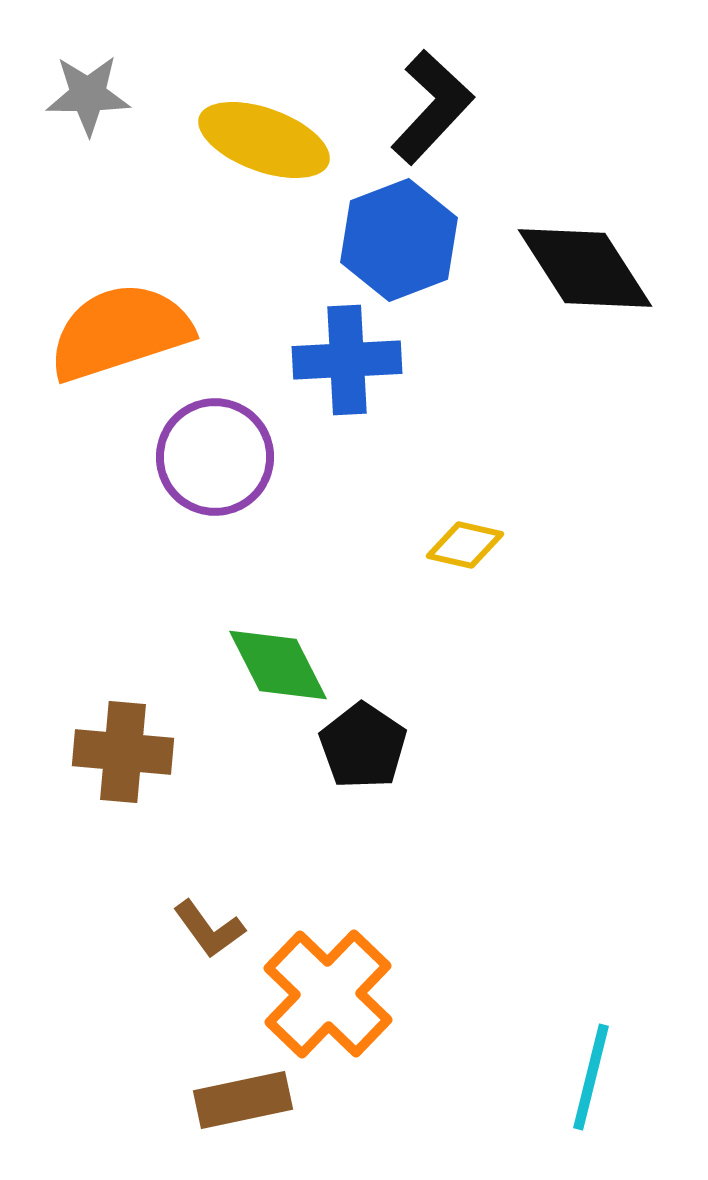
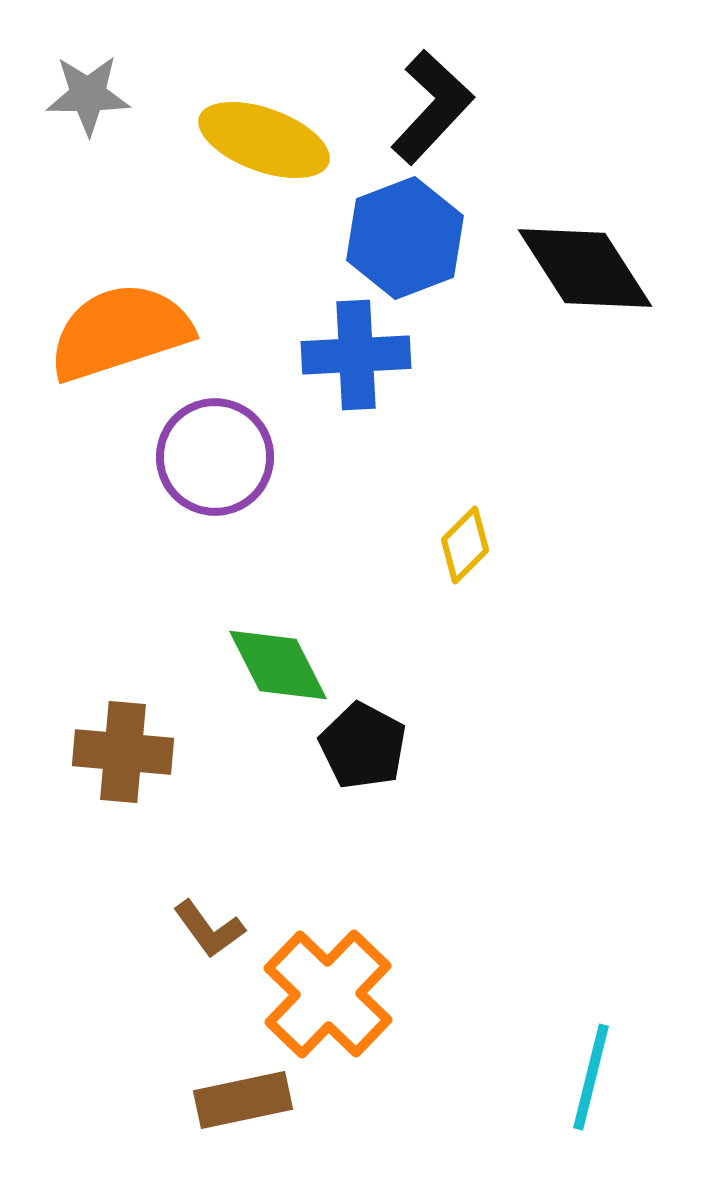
blue hexagon: moved 6 px right, 2 px up
blue cross: moved 9 px right, 5 px up
yellow diamond: rotated 58 degrees counterclockwise
black pentagon: rotated 6 degrees counterclockwise
